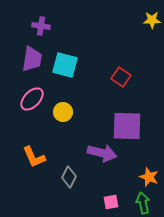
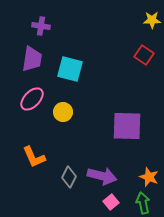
cyan square: moved 5 px right, 4 px down
red square: moved 23 px right, 22 px up
purple arrow: moved 23 px down
pink square: rotated 28 degrees counterclockwise
